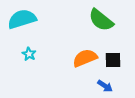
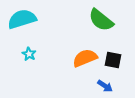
black square: rotated 12 degrees clockwise
